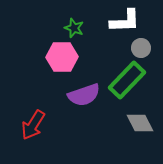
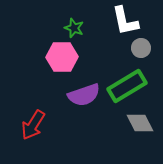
white L-shape: rotated 80 degrees clockwise
green rectangle: moved 6 px down; rotated 15 degrees clockwise
